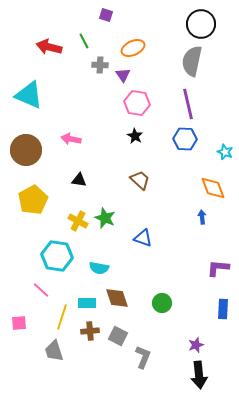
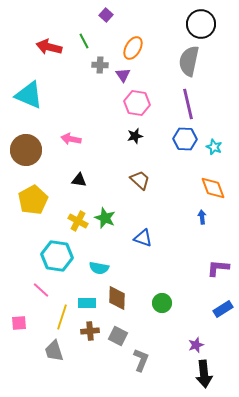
purple square: rotated 24 degrees clockwise
orange ellipse: rotated 35 degrees counterclockwise
gray semicircle: moved 3 px left
black star: rotated 28 degrees clockwise
cyan star: moved 11 px left, 5 px up
brown diamond: rotated 20 degrees clockwise
blue rectangle: rotated 54 degrees clockwise
gray L-shape: moved 2 px left, 3 px down
black arrow: moved 5 px right, 1 px up
